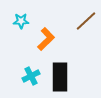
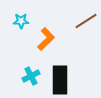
brown line: rotated 10 degrees clockwise
black rectangle: moved 3 px down
